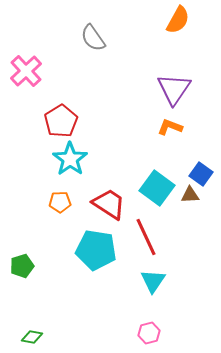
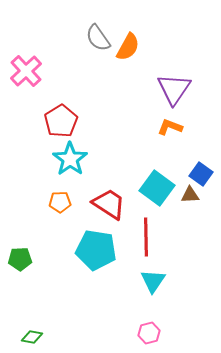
orange semicircle: moved 50 px left, 27 px down
gray semicircle: moved 5 px right
red line: rotated 24 degrees clockwise
green pentagon: moved 2 px left, 7 px up; rotated 15 degrees clockwise
